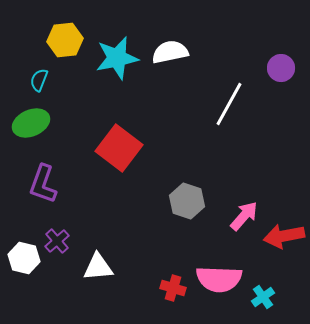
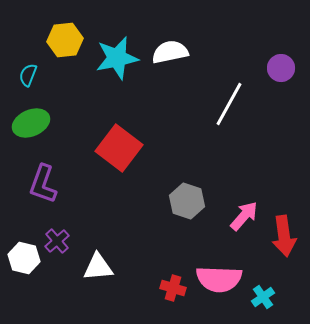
cyan semicircle: moved 11 px left, 5 px up
red arrow: rotated 87 degrees counterclockwise
